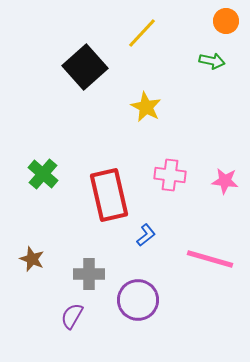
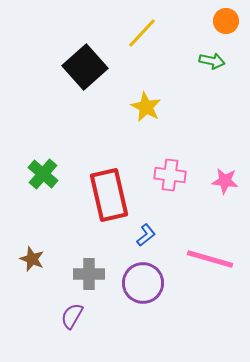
purple circle: moved 5 px right, 17 px up
